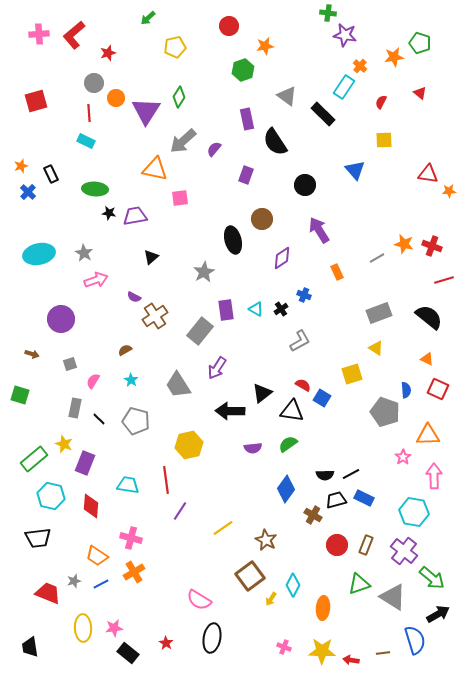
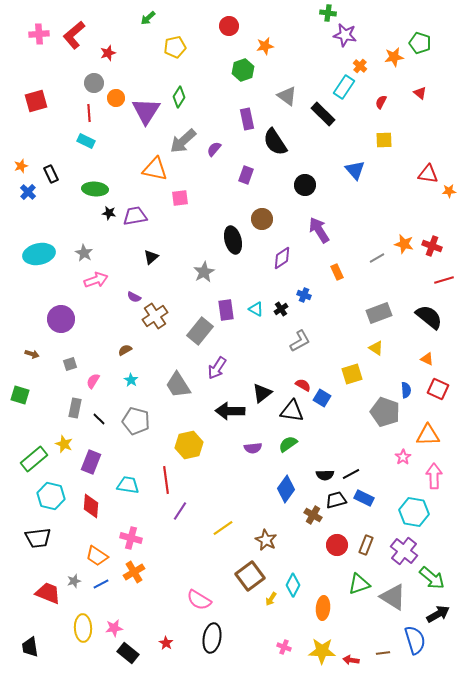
purple rectangle at (85, 463): moved 6 px right, 1 px up
